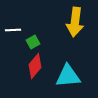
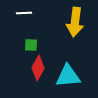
white line: moved 11 px right, 17 px up
green square: moved 2 px left, 3 px down; rotated 32 degrees clockwise
red diamond: moved 3 px right, 2 px down; rotated 10 degrees counterclockwise
